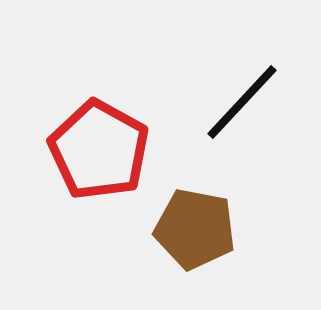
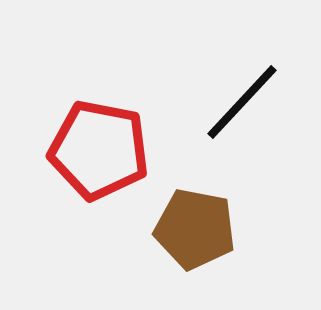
red pentagon: rotated 18 degrees counterclockwise
